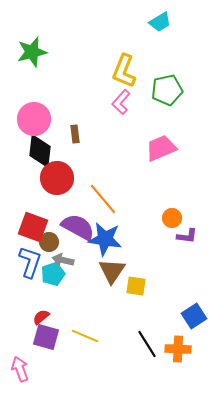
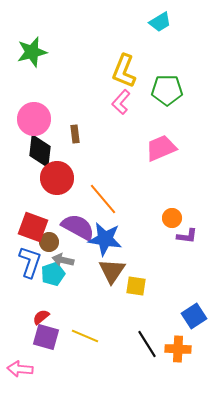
green pentagon: rotated 12 degrees clockwise
pink arrow: rotated 65 degrees counterclockwise
